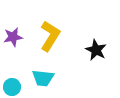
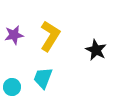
purple star: moved 1 px right, 2 px up
cyan trapezoid: rotated 105 degrees clockwise
